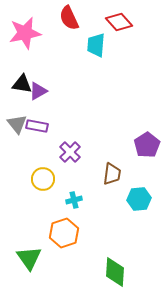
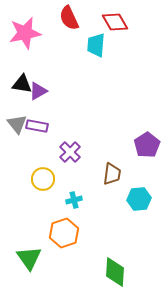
red diamond: moved 4 px left; rotated 12 degrees clockwise
